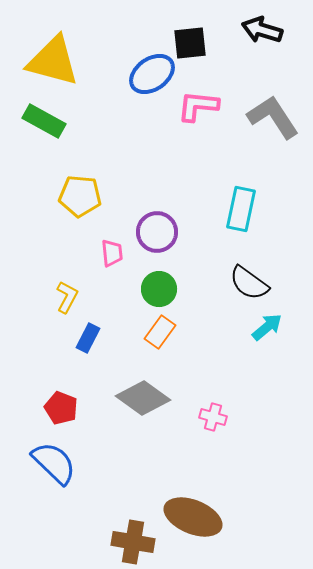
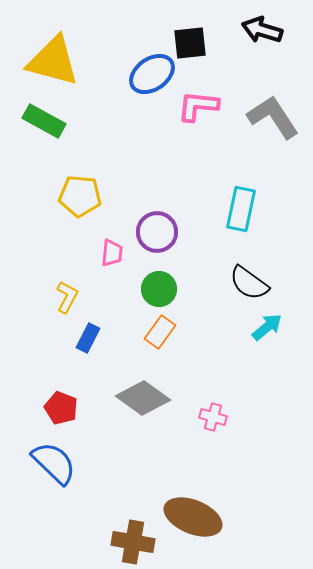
pink trapezoid: rotated 12 degrees clockwise
